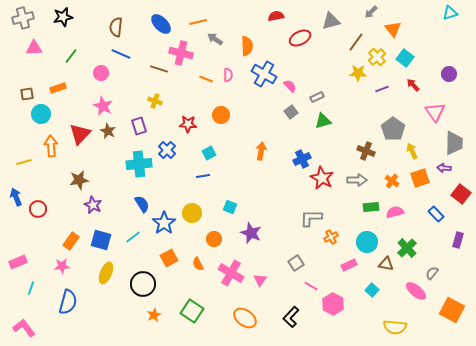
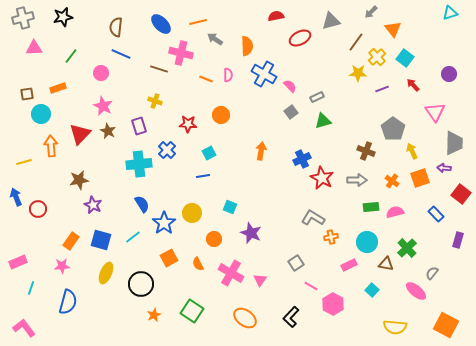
gray L-shape at (311, 218): moved 2 px right; rotated 30 degrees clockwise
orange cross at (331, 237): rotated 16 degrees clockwise
black circle at (143, 284): moved 2 px left
orange square at (452, 310): moved 6 px left, 15 px down
